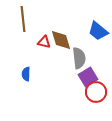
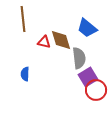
blue trapezoid: moved 11 px left, 3 px up
blue semicircle: moved 1 px left
red circle: moved 2 px up
